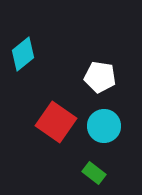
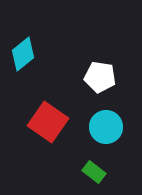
red square: moved 8 px left
cyan circle: moved 2 px right, 1 px down
green rectangle: moved 1 px up
